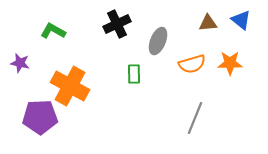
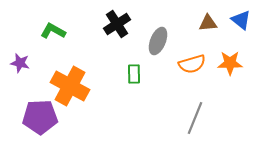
black cross: rotated 8 degrees counterclockwise
